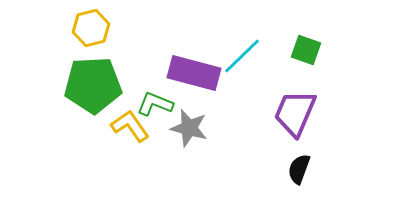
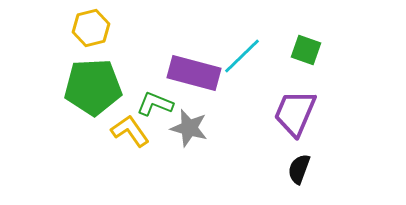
green pentagon: moved 2 px down
yellow L-shape: moved 5 px down
